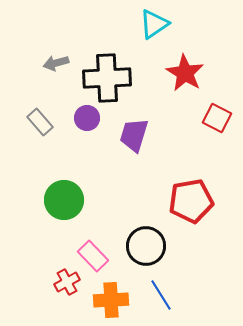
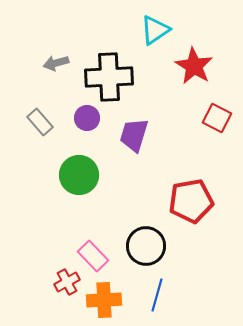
cyan triangle: moved 1 px right, 6 px down
red star: moved 9 px right, 7 px up
black cross: moved 2 px right, 1 px up
green circle: moved 15 px right, 25 px up
blue line: moved 4 px left; rotated 48 degrees clockwise
orange cross: moved 7 px left
